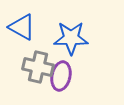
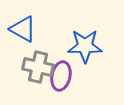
blue triangle: moved 1 px right, 2 px down
blue star: moved 14 px right, 8 px down
